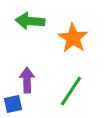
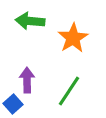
orange star: rotated 8 degrees clockwise
green line: moved 2 px left
blue square: rotated 30 degrees counterclockwise
